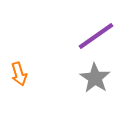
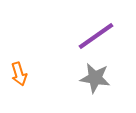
gray star: rotated 24 degrees counterclockwise
